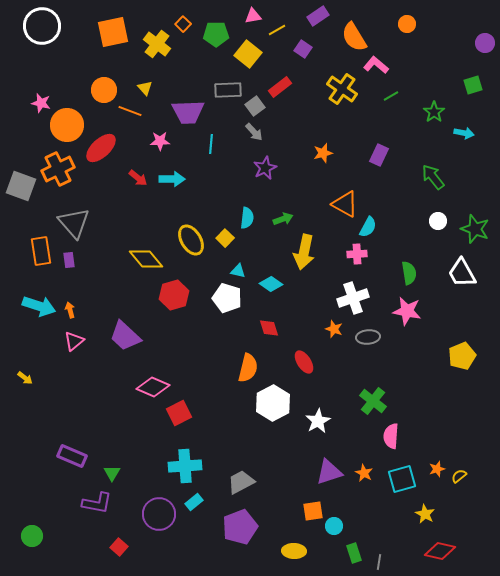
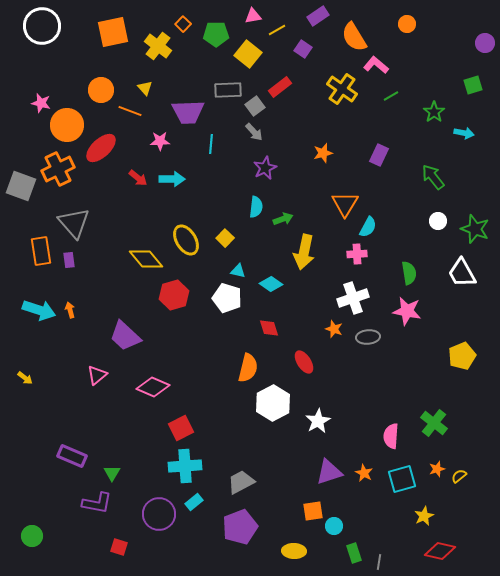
yellow cross at (157, 44): moved 1 px right, 2 px down
orange circle at (104, 90): moved 3 px left
orange triangle at (345, 204): rotated 32 degrees clockwise
cyan semicircle at (247, 218): moved 9 px right, 11 px up
yellow ellipse at (191, 240): moved 5 px left
cyan arrow at (39, 306): moved 4 px down
pink triangle at (74, 341): moved 23 px right, 34 px down
green cross at (373, 401): moved 61 px right, 22 px down
red square at (179, 413): moved 2 px right, 15 px down
yellow star at (425, 514): moved 1 px left, 2 px down; rotated 18 degrees clockwise
red square at (119, 547): rotated 24 degrees counterclockwise
